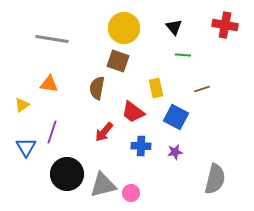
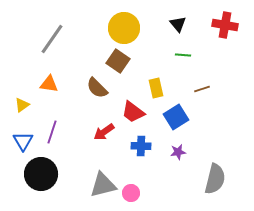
black triangle: moved 4 px right, 3 px up
gray line: rotated 64 degrees counterclockwise
brown square: rotated 15 degrees clockwise
brown semicircle: rotated 55 degrees counterclockwise
blue square: rotated 30 degrees clockwise
red arrow: rotated 15 degrees clockwise
blue triangle: moved 3 px left, 6 px up
purple star: moved 3 px right
black circle: moved 26 px left
